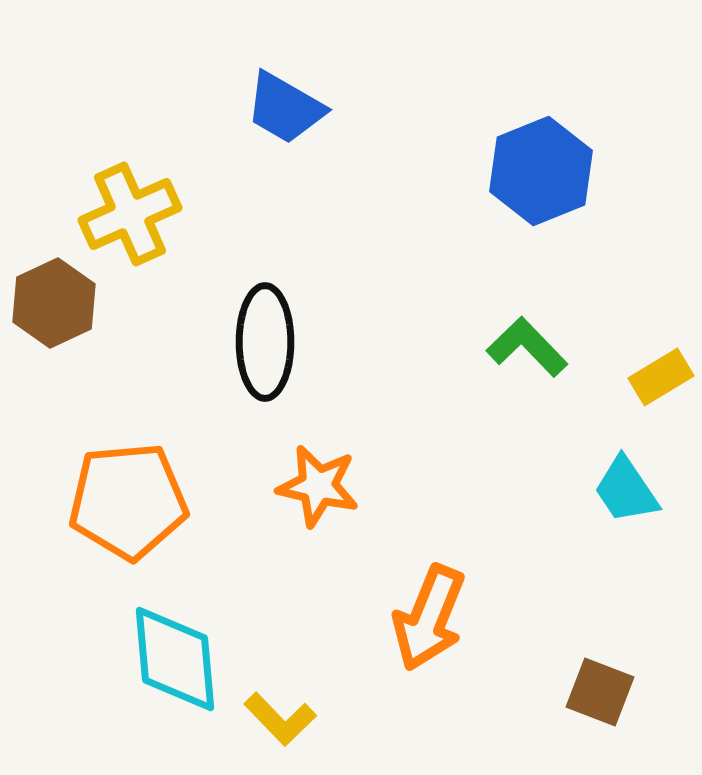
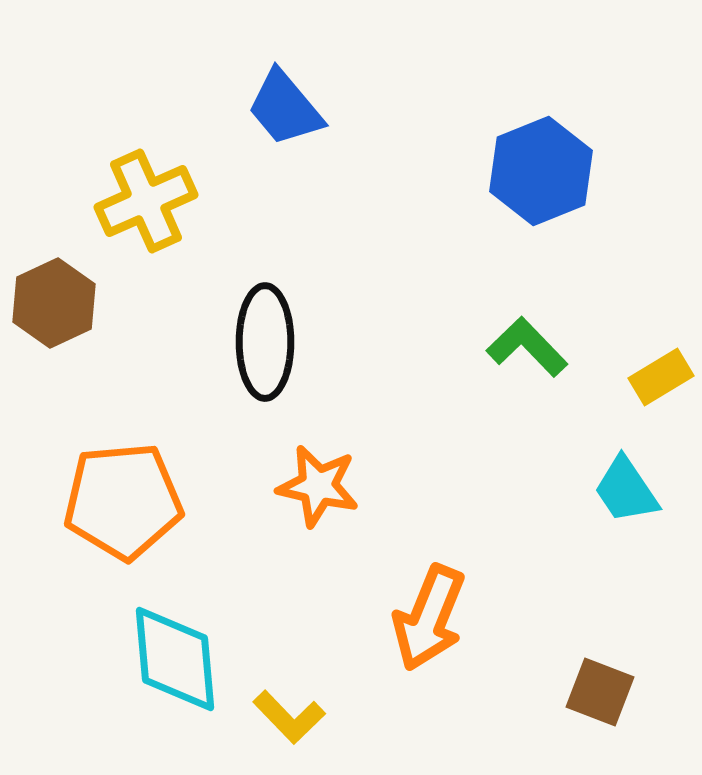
blue trapezoid: rotated 20 degrees clockwise
yellow cross: moved 16 px right, 13 px up
orange pentagon: moved 5 px left
yellow L-shape: moved 9 px right, 2 px up
